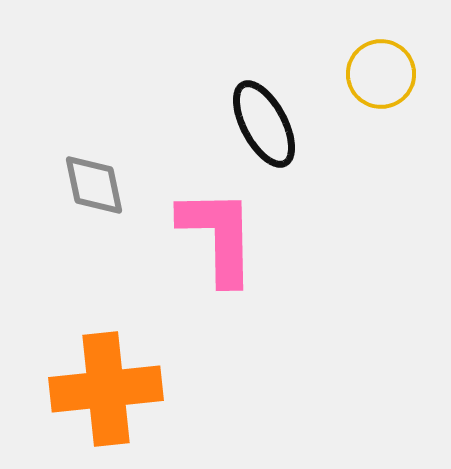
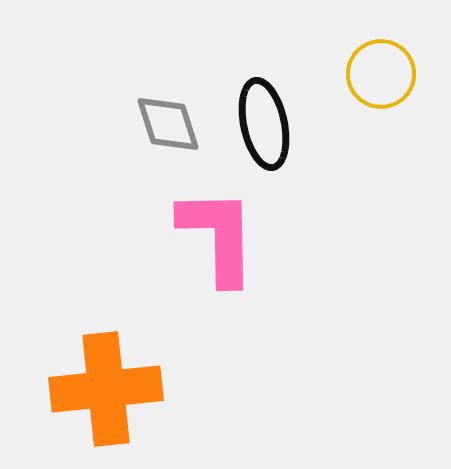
black ellipse: rotated 16 degrees clockwise
gray diamond: moved 74 px right, 61 px up; rotated 6 degrees counterclockwise
